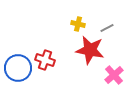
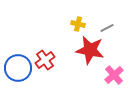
red cross: rotated 36 degrees clockwise
